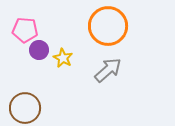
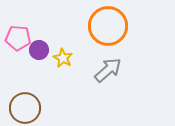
pink pentagon: moved 7 px left, 8 px down
